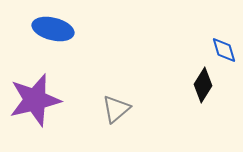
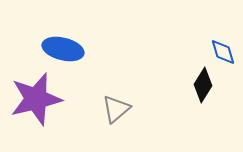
blue ellipse: moved 10 px right, 20 px down
blue diamond: moved 1 px left, 2 px down
purple star: moved 1 px right, 1 px up
